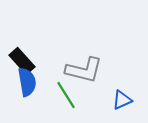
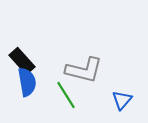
blue triangle: rotated 25 degrees counterclockwise
